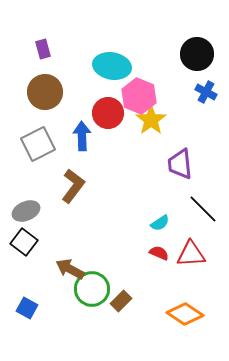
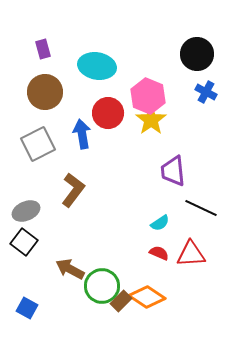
cyan ellipse: moved 15 px left
pink hexagon: moved 9 px right
blue arrow: moved 2 px up; rotated 8 degrees counterclockwise
purple trapezoid: moved 7 px left, 7 px down
brown L-shape: moved 4 px down
black line: moved 2 px left, 1 px up; rotated 20 degrees counterclockwise
green circle: moved 10 px right, 3 px up
orange diamond: moved 38 px left, 17 px up
